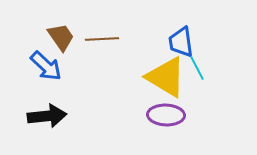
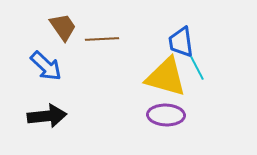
brown trapezoid: moved 2 px right, 10 px up
yellow triangle: rotated 15 degrees counterclockwise
